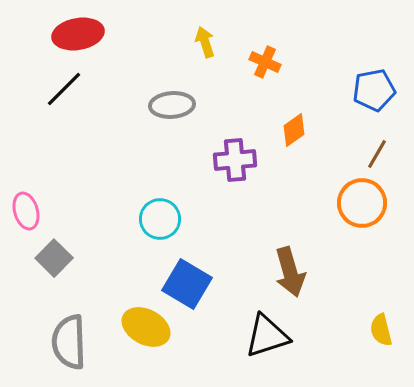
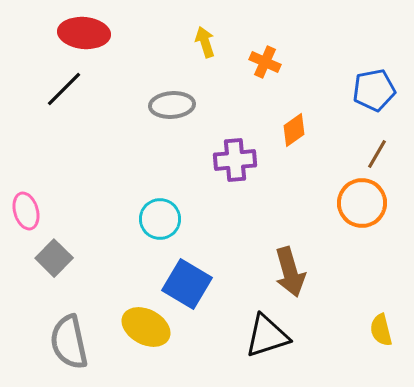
red ellipse: moved 6 px right, 1 px up; rotated 15 degrees clockwise
gray semicircle: rotated 10 degrees counterclockwise
